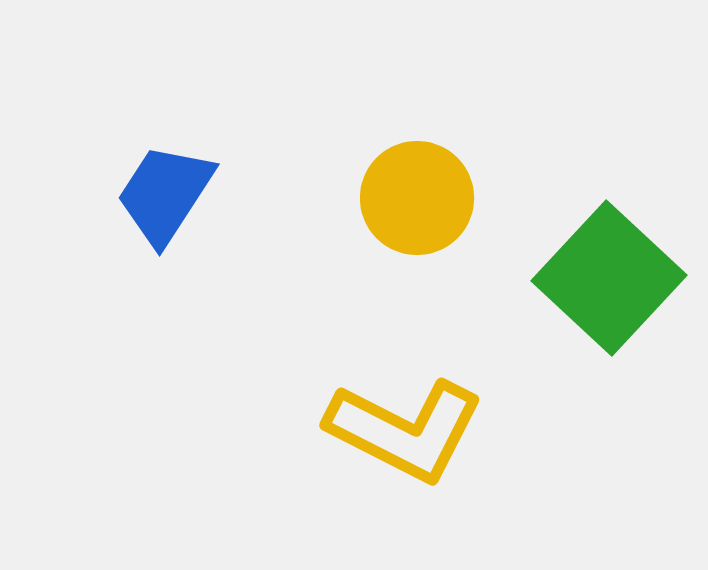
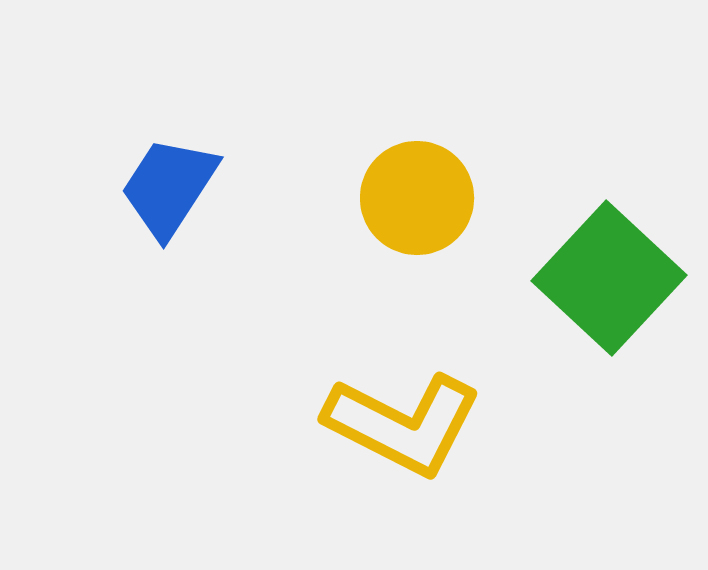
blue trapezoid: moved 4 px right, 7 px up
yellow L-shape: moved 2 px left, 6 px up
